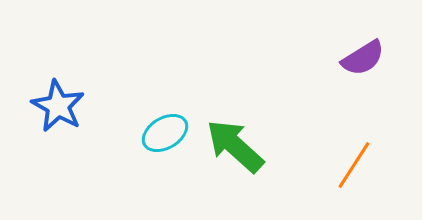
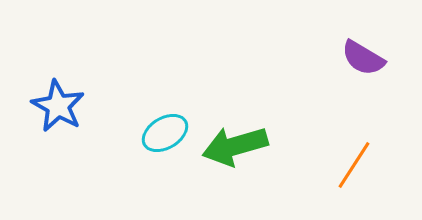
purple semicircle: rotated 63 degrees clockwise
green arrow: rotated 58 degrees counterclockwise
